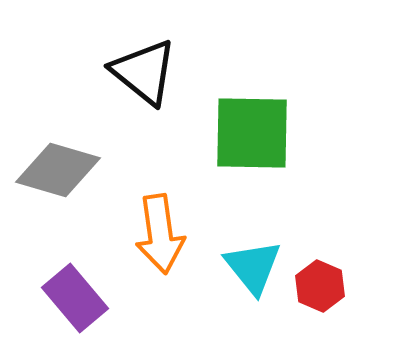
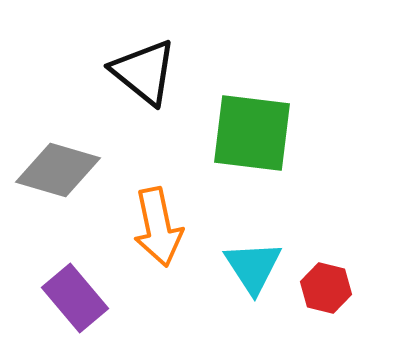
green square: rotated 6 degrees clockwise
orange arrow: moved 2 px left, 7 px up; rotated 4 degrees counterclockwise
cyan triangle: rotated 6 degrees clockwise
red hexagon: moved 6 px right, 2 px down; rotated 9 degrees counterclockwise
